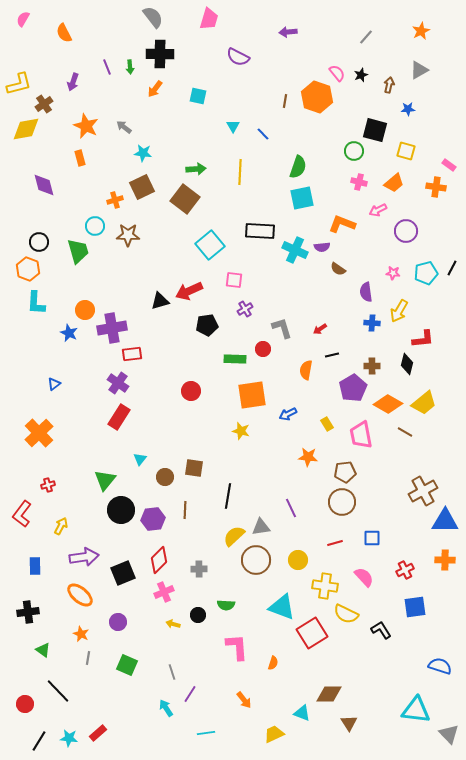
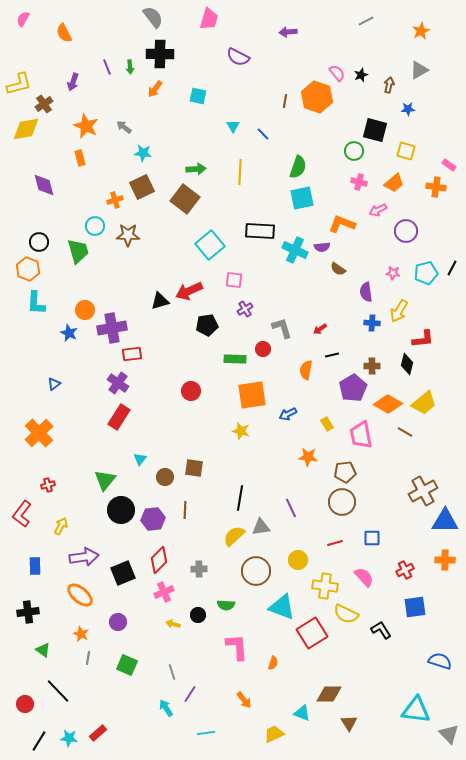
gray line at (366, 37): moved 16 px up; rotated 21 degrees clockwise
black line at (228, 496): moved 12 px right, 2 px down
brown circle at (256, 560): moved 11 px down
blue semicircle at (440, 666): moved 5 px up
